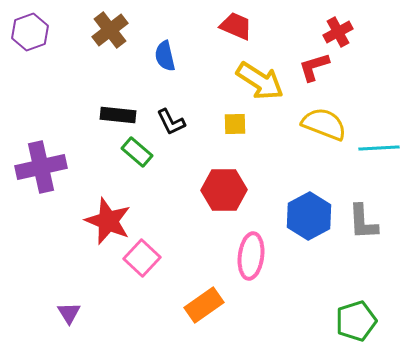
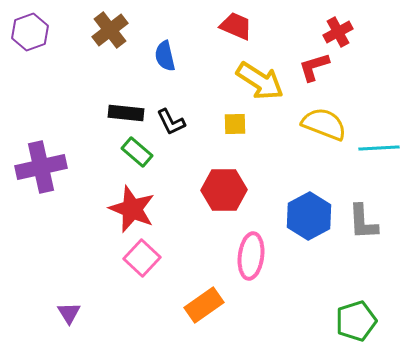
black rectangle: moved 8 px right, 2 px up
red star: moved 24 px right, 12 px up
